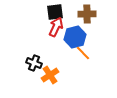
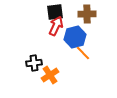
red arrow: moved 1 px up
black cross: rotated 28 degrees counterclockwise
